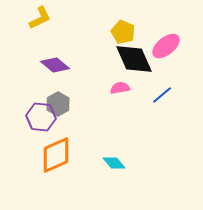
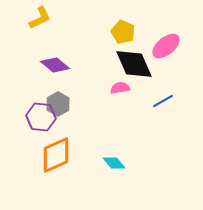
black diamond: moved 5 px down
blue line: moved 1 px right, 6 px down; rotated 10 degrees clockwise
